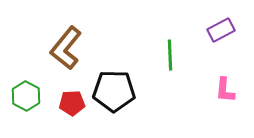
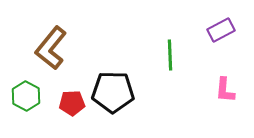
brown L-shape: moved 15 px left
black pentagon: moved 1 px left, 1 px down
